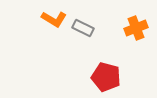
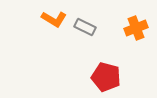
gray rectangle: moved 2 px right, 1 px up
